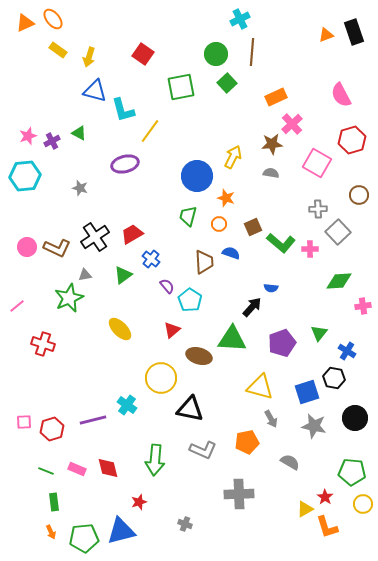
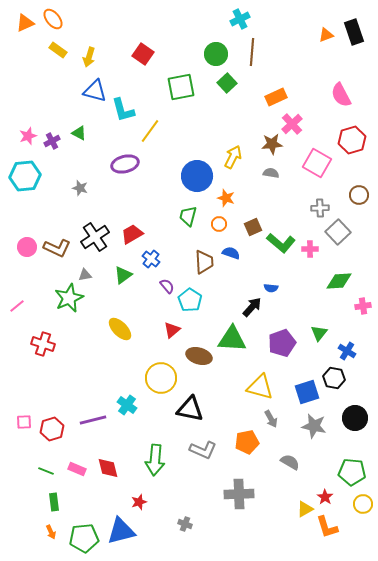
gray cross at (318, 209): moved 2 px right, 1 px up
